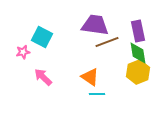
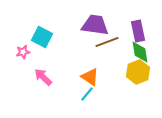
green diamond: moved 2 px right, 1 px up
cyan line: moved 10 px left; rotated 49 degrees counterclockwise
